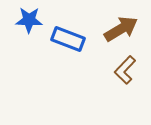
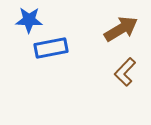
blue rectangle: moved 17 px left, 9 px down; rotated 32 degrees counterclockwise
brown L-shape: moved 2 px down
